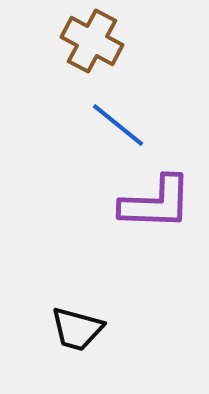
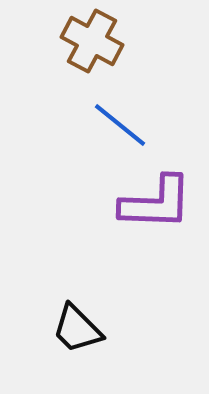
blue line: moved 2 px right
black trapezoid: rotated 30 degrees clockwise
